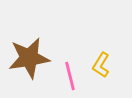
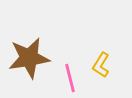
pink line: moved 2 px down
